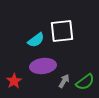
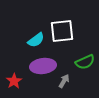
green semicircle: moved 20 px up; rotated 12 degrees clockwise
